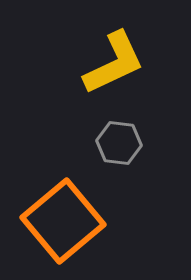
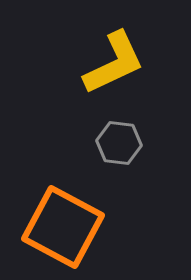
orange square: moved 6 px down; rotated 22 degrees counterclockwise
